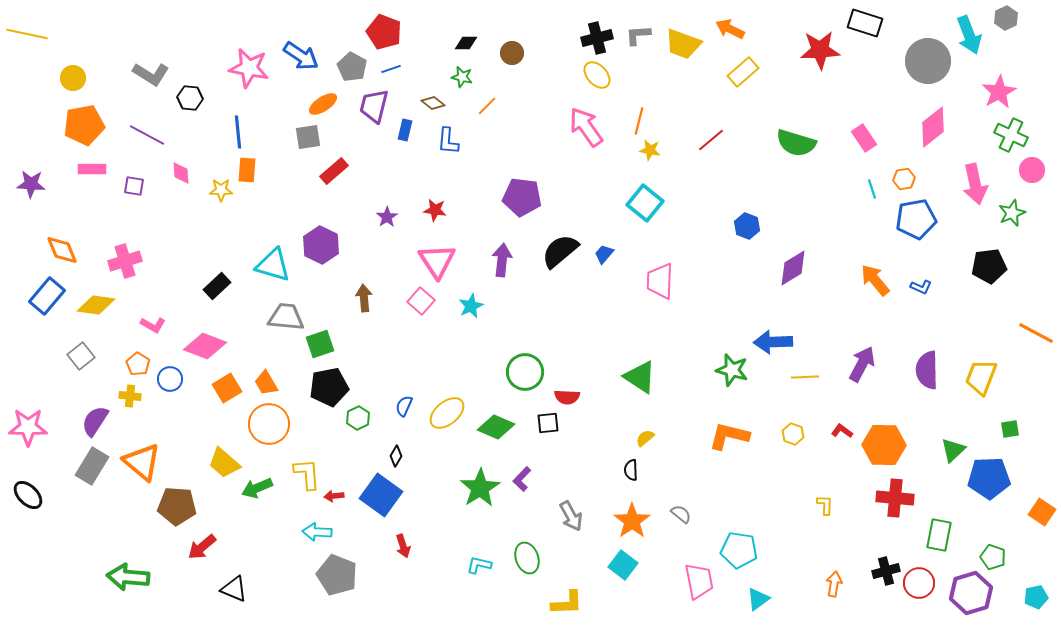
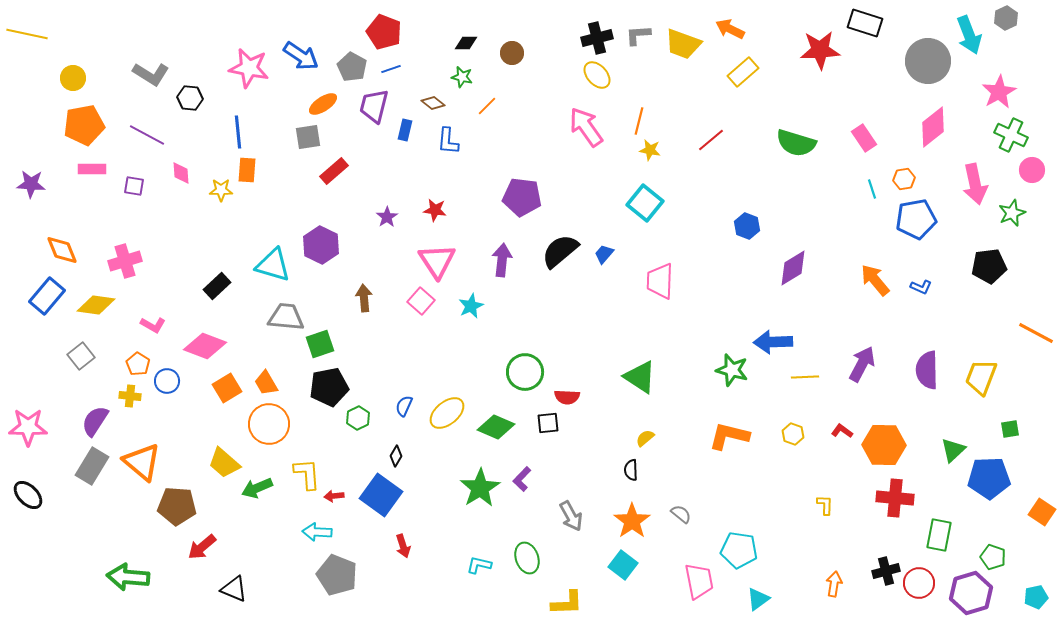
blue circle at (170, 379): moved 3 px left, 2 px down
